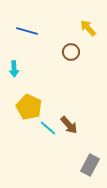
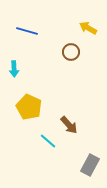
yellow arrow: rotated 18 degrees counterclockwise
cyan line: moved 13 px down
